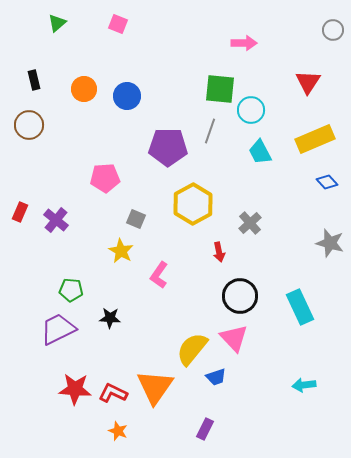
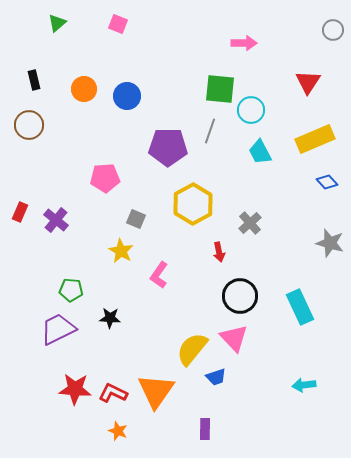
orange triangle: moved 1 px right, 4 px down
purple rectangle: rotated 25 degrees counterclockwise
